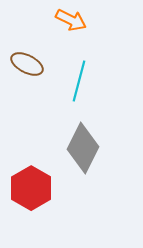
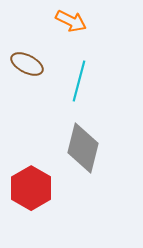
orange arrow: moved 1 px down
gray diamond: rotated 12 degrees counterclockwise
